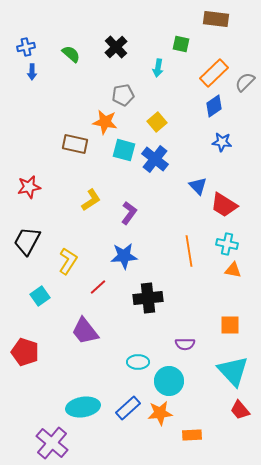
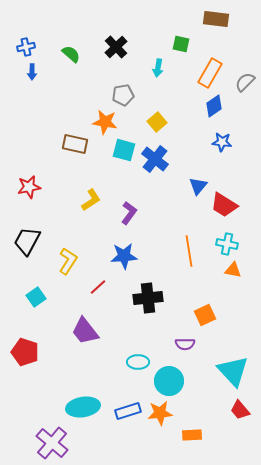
orange rectangle at (214, 73): moved 4 px left; rotated 16 degrees counterclockwise
blue triangle at (198, 186): rotated 24 degrees clockwise
cyan square at (40, 296): moved 4 px left, 1 px down
orange square at (230, 325): moved 25 px left, 10 px up; rotated 25 degrees counterclockwise
blue rectangle at (128, 408): moved 3 px down; rotated 25 degrees clockwise
